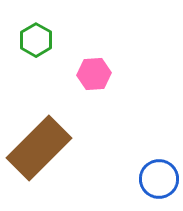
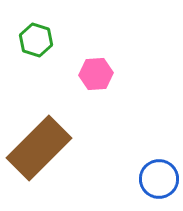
green hexagon: rotated 12 degrees counterclockwise
pink hexagon: moved 2 px right
